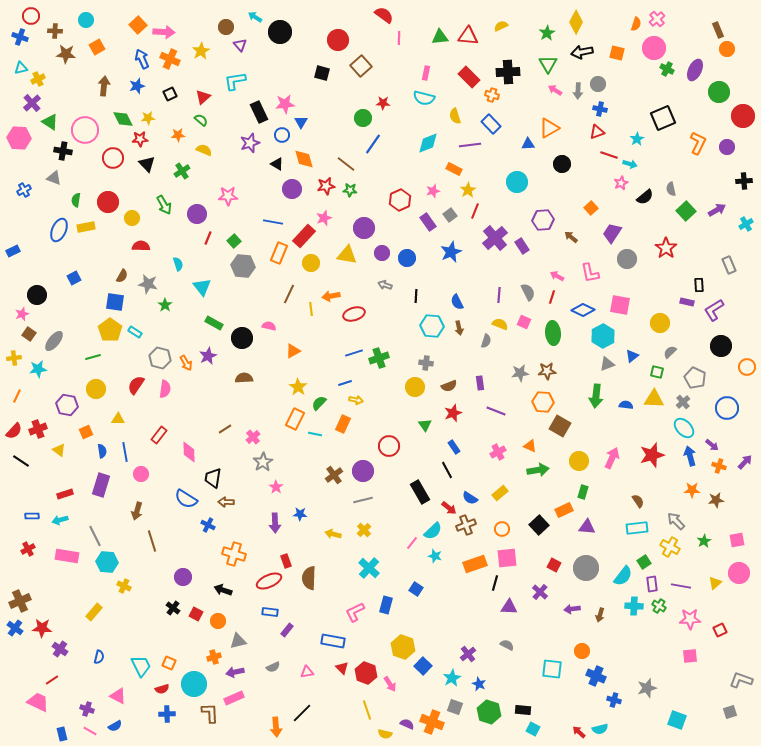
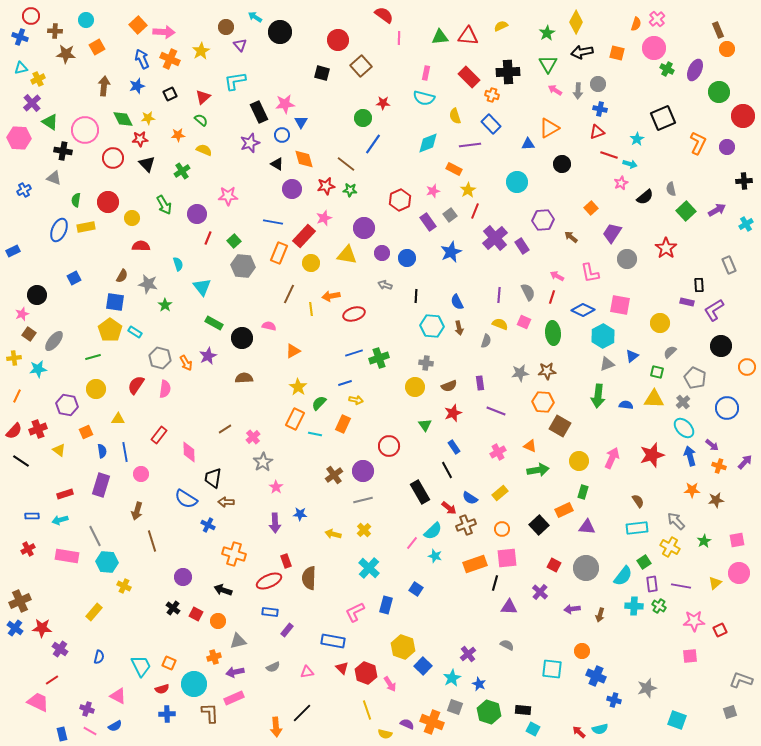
green arrow at (596, 396): moved 2 px right
pink star at (690, 619): moved 4 px right, 2 px down
